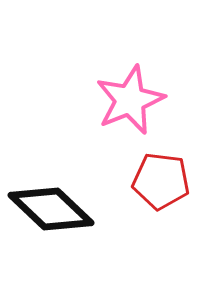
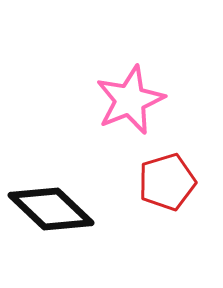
red pentagon: moved 6 px right, 1 px down; rotated 24 degrees counterclockwise
